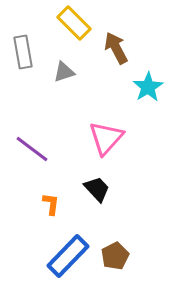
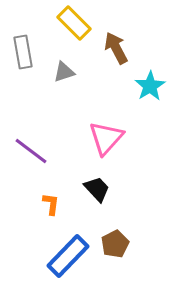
cyan star: moved 2 px right, 1 px up
purple line: moved 1 px left, 2 px down
brown pentagon: moved 12 px up
